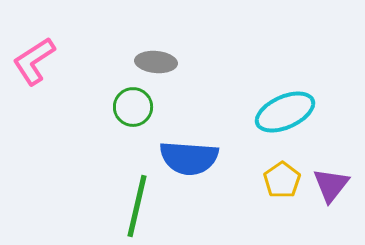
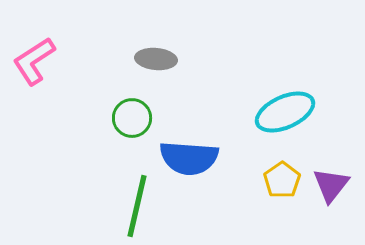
gray ellipse: moved 3 px up
green circle: moved 1 px left, 11 px down
